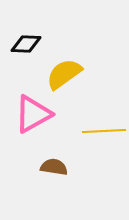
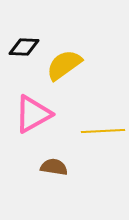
black diamond: moved 2 px left, 3 px down
yellow semicircle: moved 9 px up
yellow line: moved 1 px left
